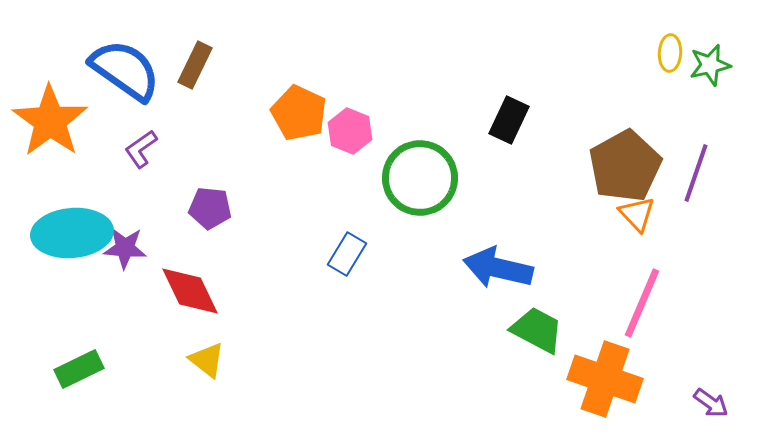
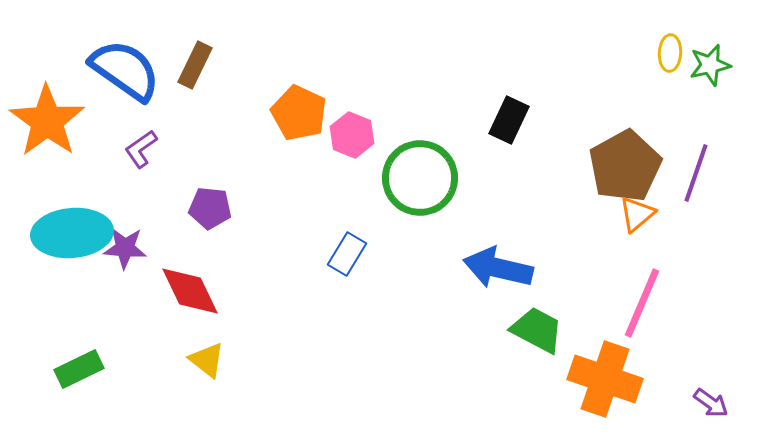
orange star: moved 3 px left
pink hexagon: moved 2 px right, 4 px down
orange triangle: rotated 33 degrees clockwise
